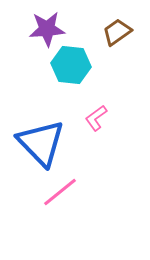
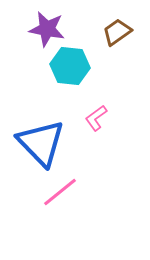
purple star: rotated 15 degrees clockwise
cyan hexagon: moved 1 px left, 1 px down
